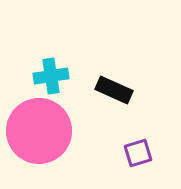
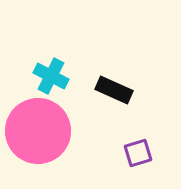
cyan cross: rotated 36 degrees clockwise
pink circle: moved 1 px left
